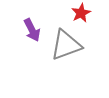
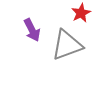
gray triangle: moved 1 px right
